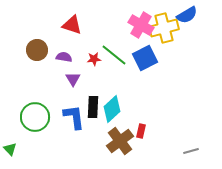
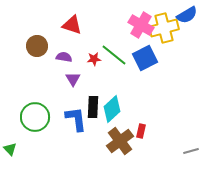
brown circle: moved 4 px up
blue L-shape: moved 2 px right, 2 px down
